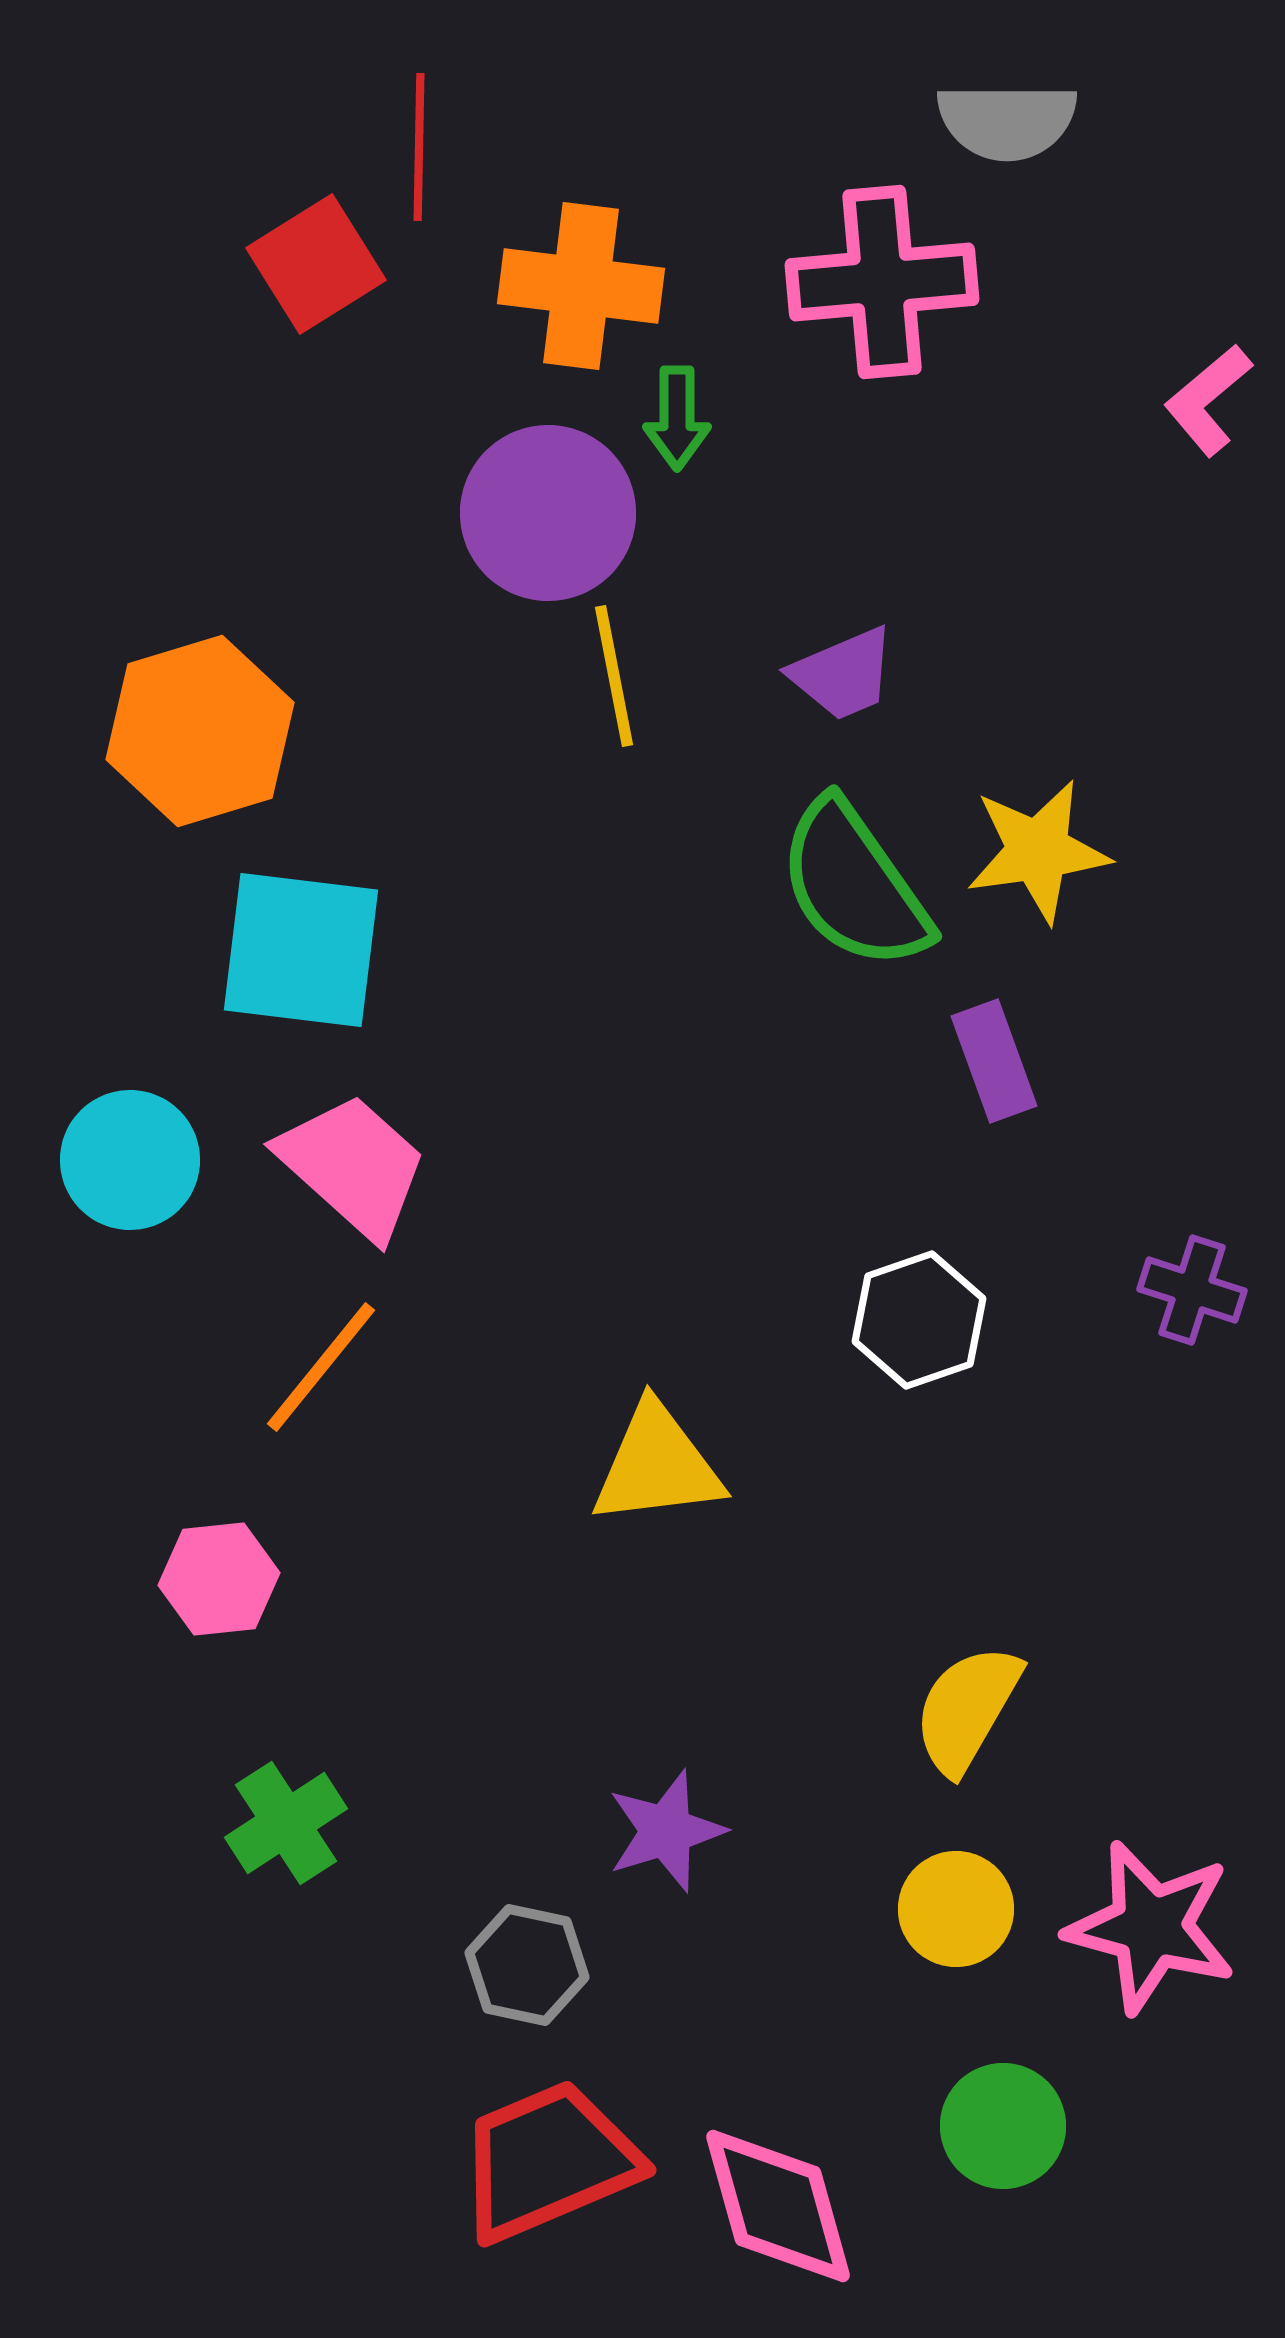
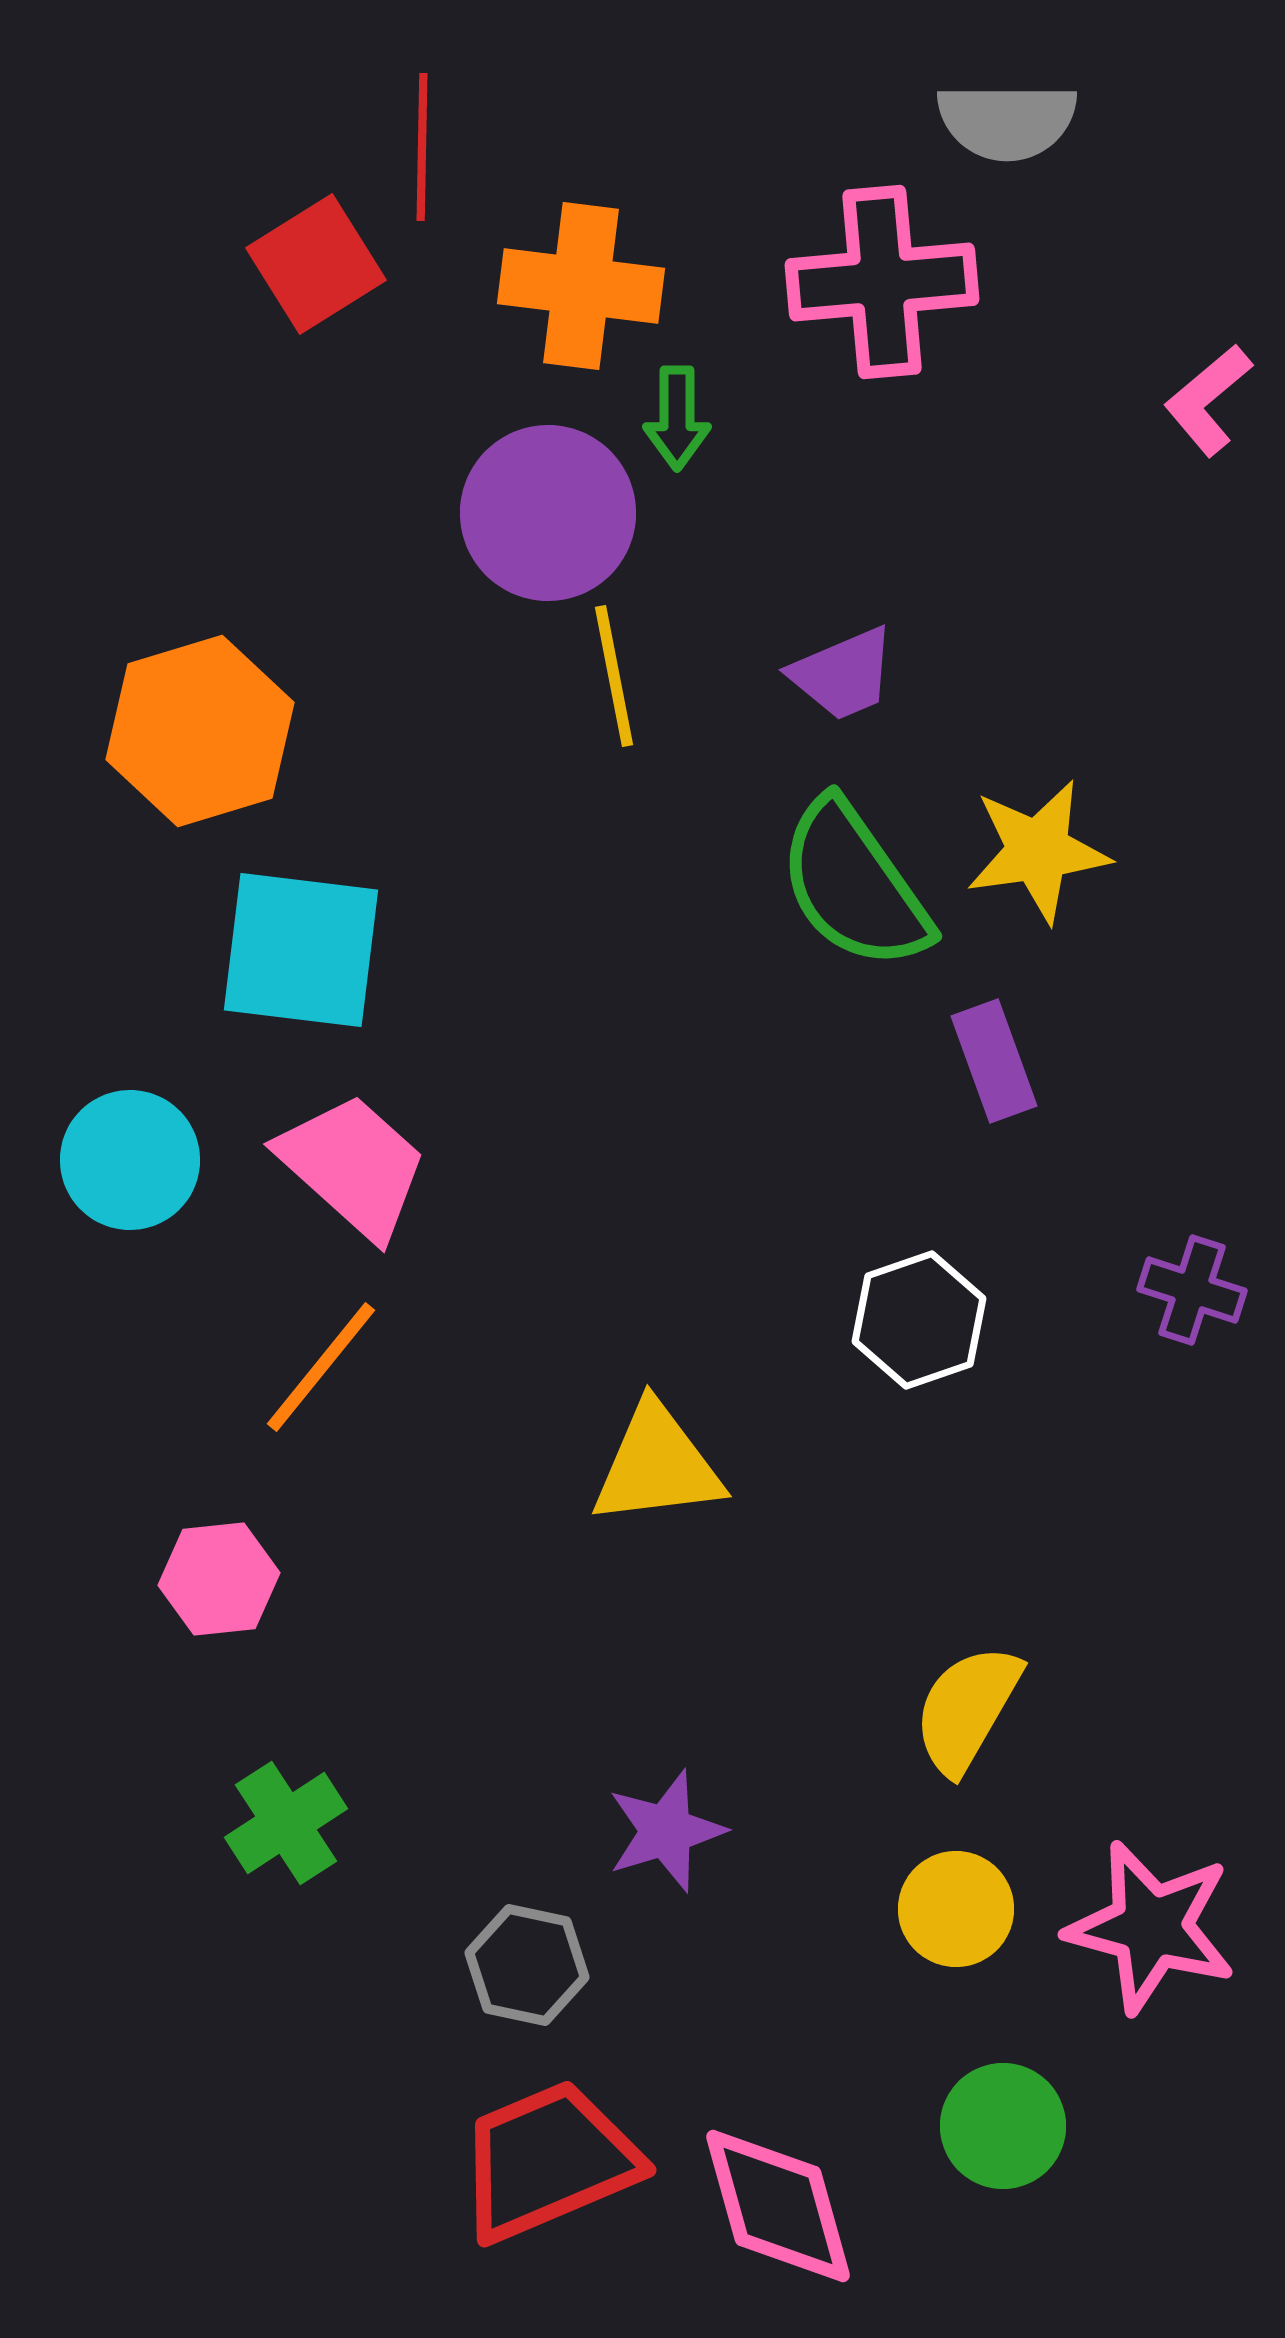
red line: moved 3 px right
